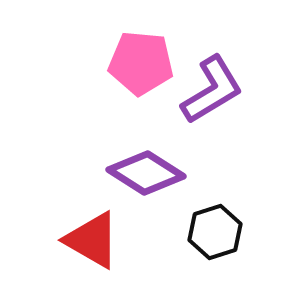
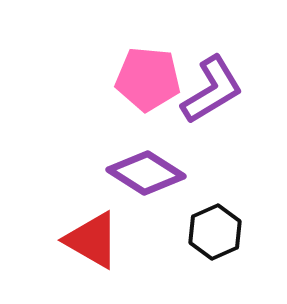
pink pentagon: moved 7 px right, 16 px down
black hexagon: rotated 6 degrees counterclockwise
